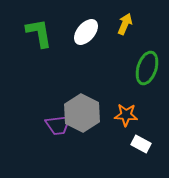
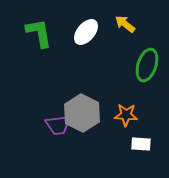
yellow arrow: rotated 75 degrees counterclockwise
green ellipse: moved 3 px up
white rectangle: rotated 24 degrees counterclockwise
